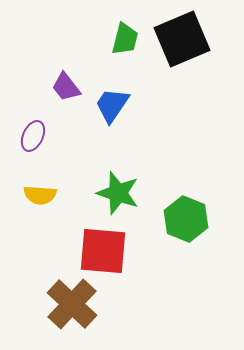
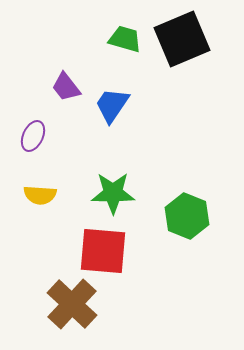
green trapezoid: rotated 88 degrees counterclockwise
green star: moved 5 px left; rotated 18 degrees counterclockwise
green hexagon: moved 1 px right, 3 px up
